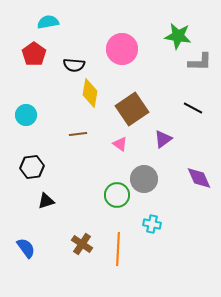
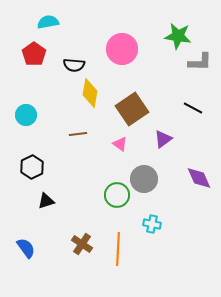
black hexagon: rotated 20 degrees counterclockwise
